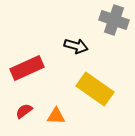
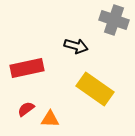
red rectangle: rotated 12 degrees clockwise
red semicircle: moved 2 px right, 2 px up
orange triangle: moved 6 px left, 3 px down
